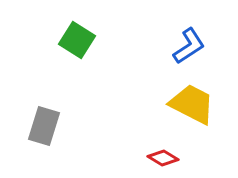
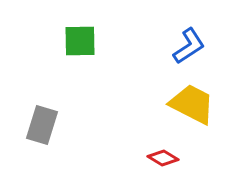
green square: moved 3 px right, 1 px down; rotated 33 degrees counterclockwise
gray rectangle: moved 2 px left, 1 px up
